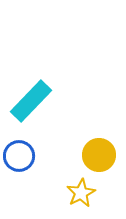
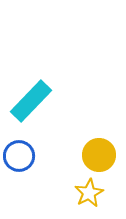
yellow star: moved 8 px right
